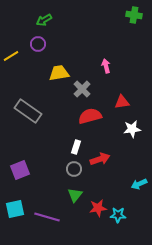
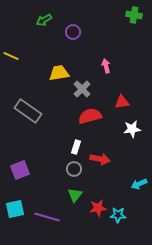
purple circle: moved 35 px right, 12 px up
yellow line: rotated 56 degrees clockwise
red arrow: rotated 30 degrees clockwise
